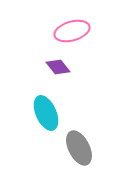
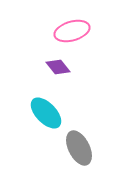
cyan ellipse: rotated 20 degrees counterclockwise
